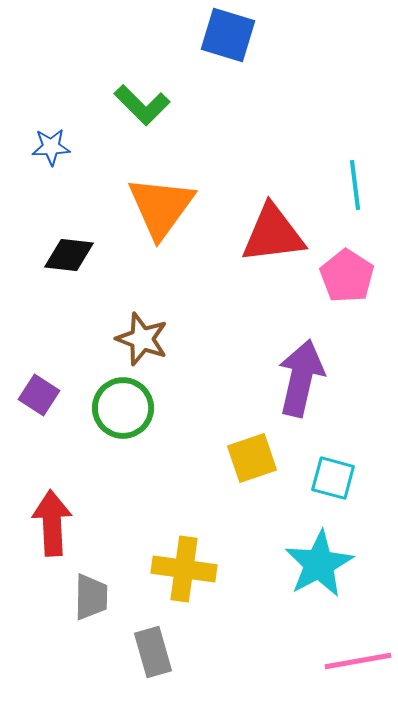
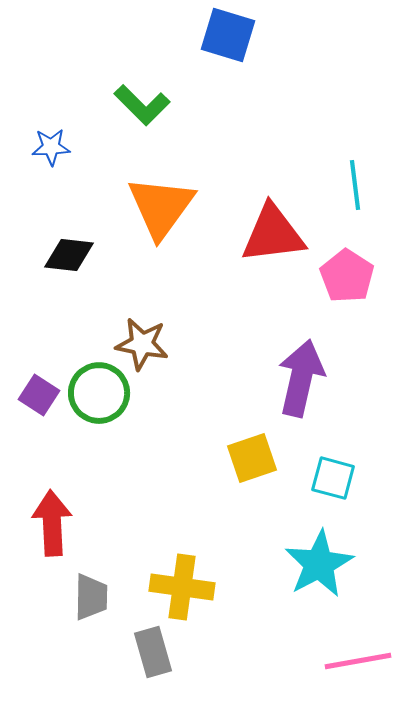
brown star: moved 5 px down; rotated 10 degrees counterclockwise
green circle: moved 24 px left, 15 px up
yellow cross: moved 2 px left, 18 px down
